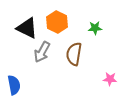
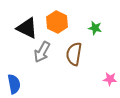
green star: rotated 16 degrees clockwise
blue semicircle: moved 1 px up
